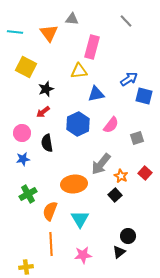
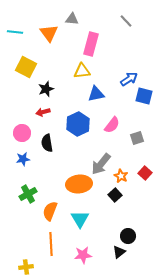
pink rectangle: moved 1 px left, 3 px up
yellow triangle: moved 3 px right
red arrow: rotated 24 degrees clockwise
pink semicircle: moved 1 px right
orange ellipse: moved 5 px right
